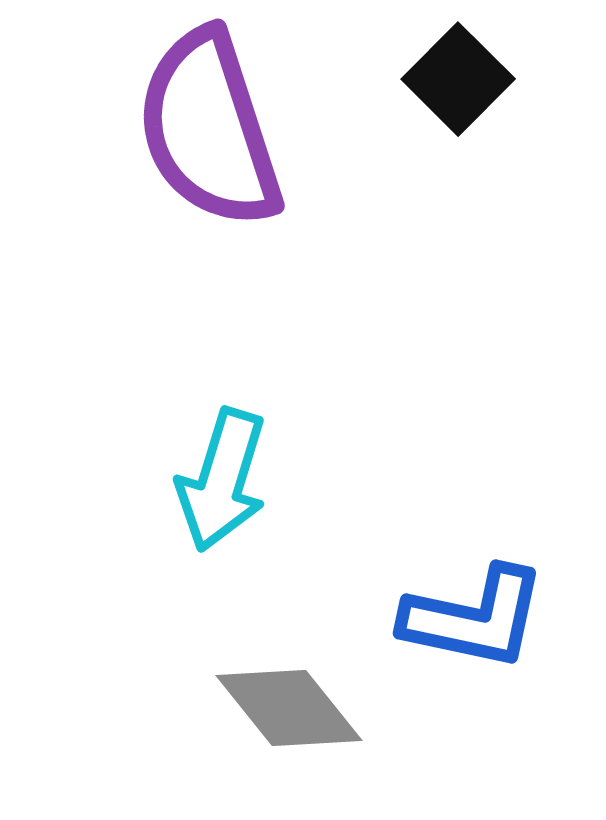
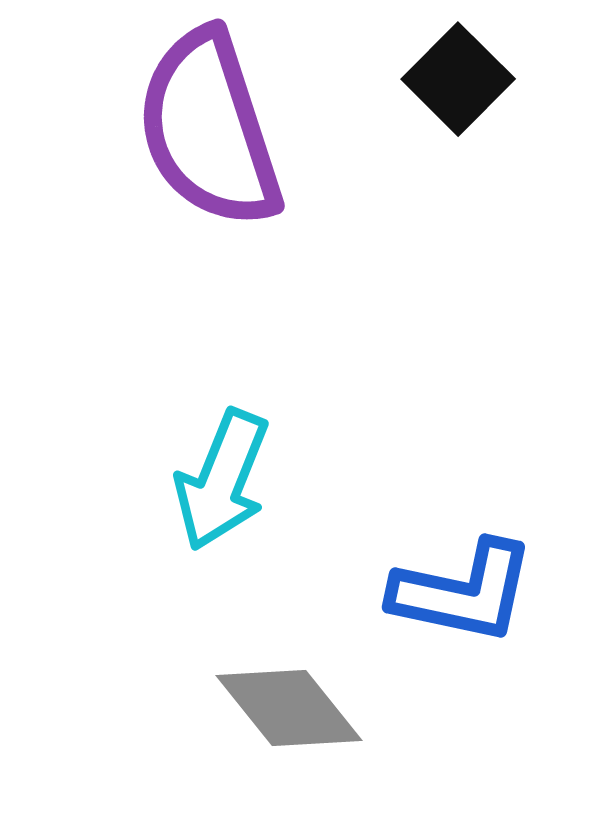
cyan arrow: rotated 5 degrees clockwise
blue L-shape: moved 11 px left, 26 px up
